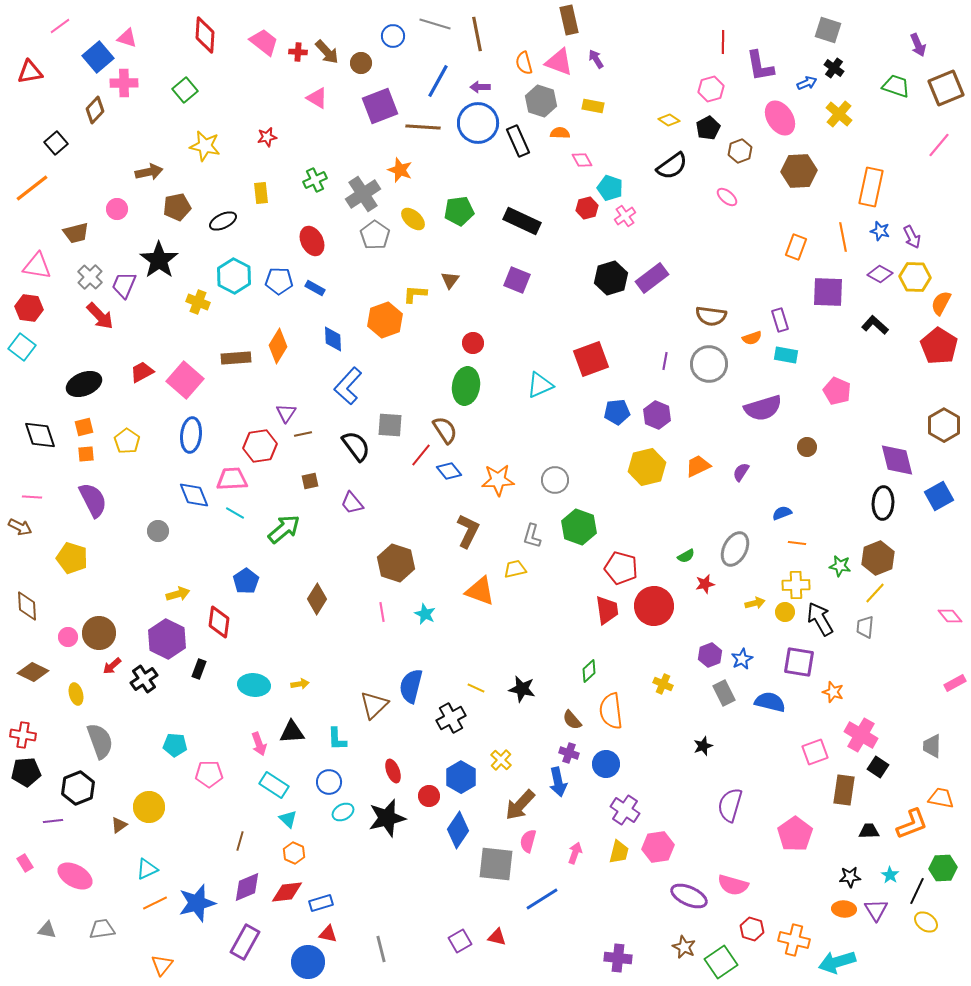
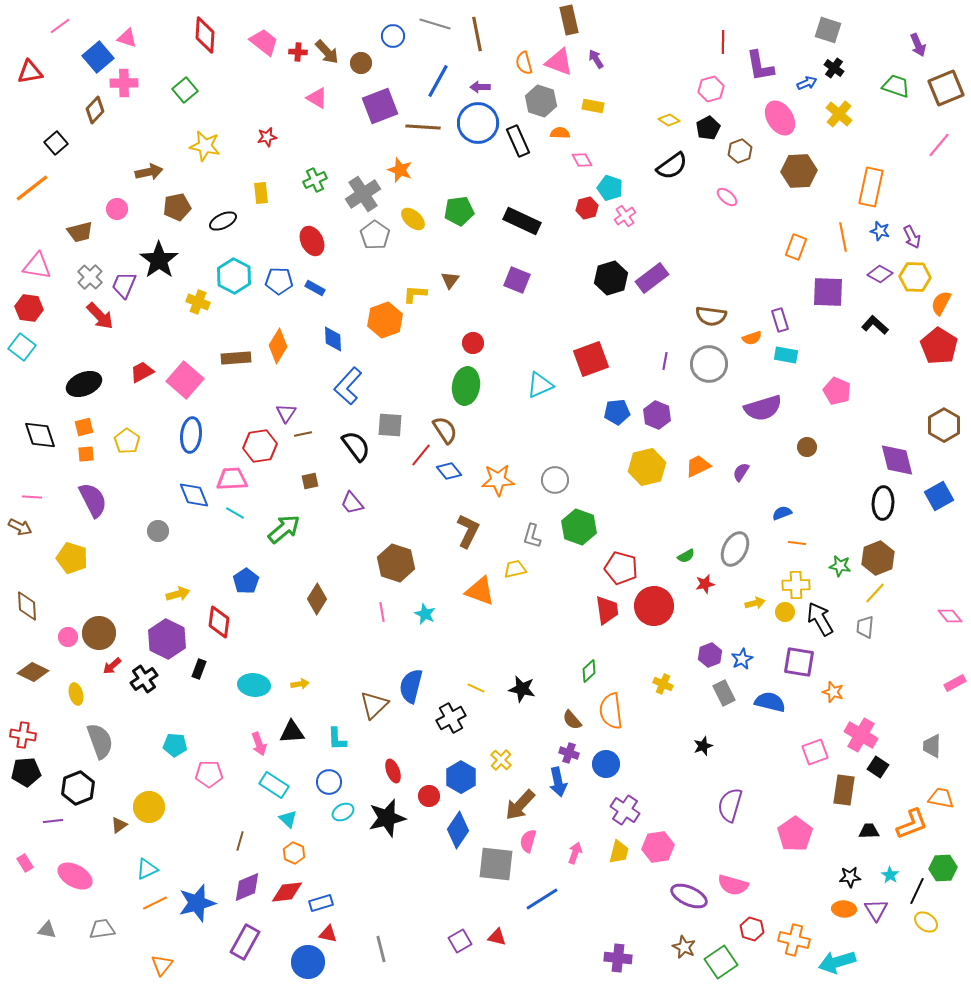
brown trapezoid at (76, 233): moved 4 px right, 1 px up
